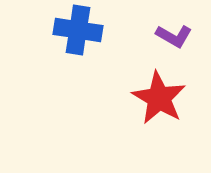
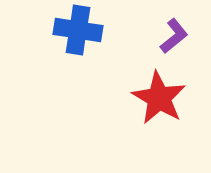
purple L-shape: rotated 69 degrees counterclockwise
